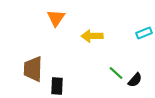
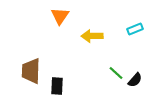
orange triangle: moved 4 px right, 2 px up
cyan rectangle: moved 9 px left, 4 px up
brown trapezoid: moved 2 px left, 2 px down
